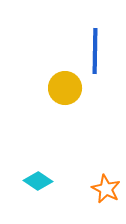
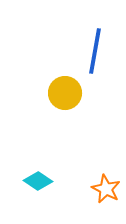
blue line: rotated 9 degrees clockwise
yellow circle: moved 5 px down
